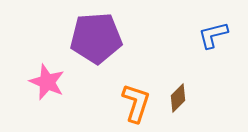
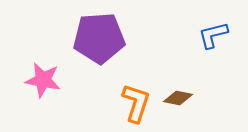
purple pentagon: moved 3 px right
pink star: moved 4 px left, 2 px up; rotated 12 degrees counterclockwise
brown diamond: rotated 56 degrees clockwise
